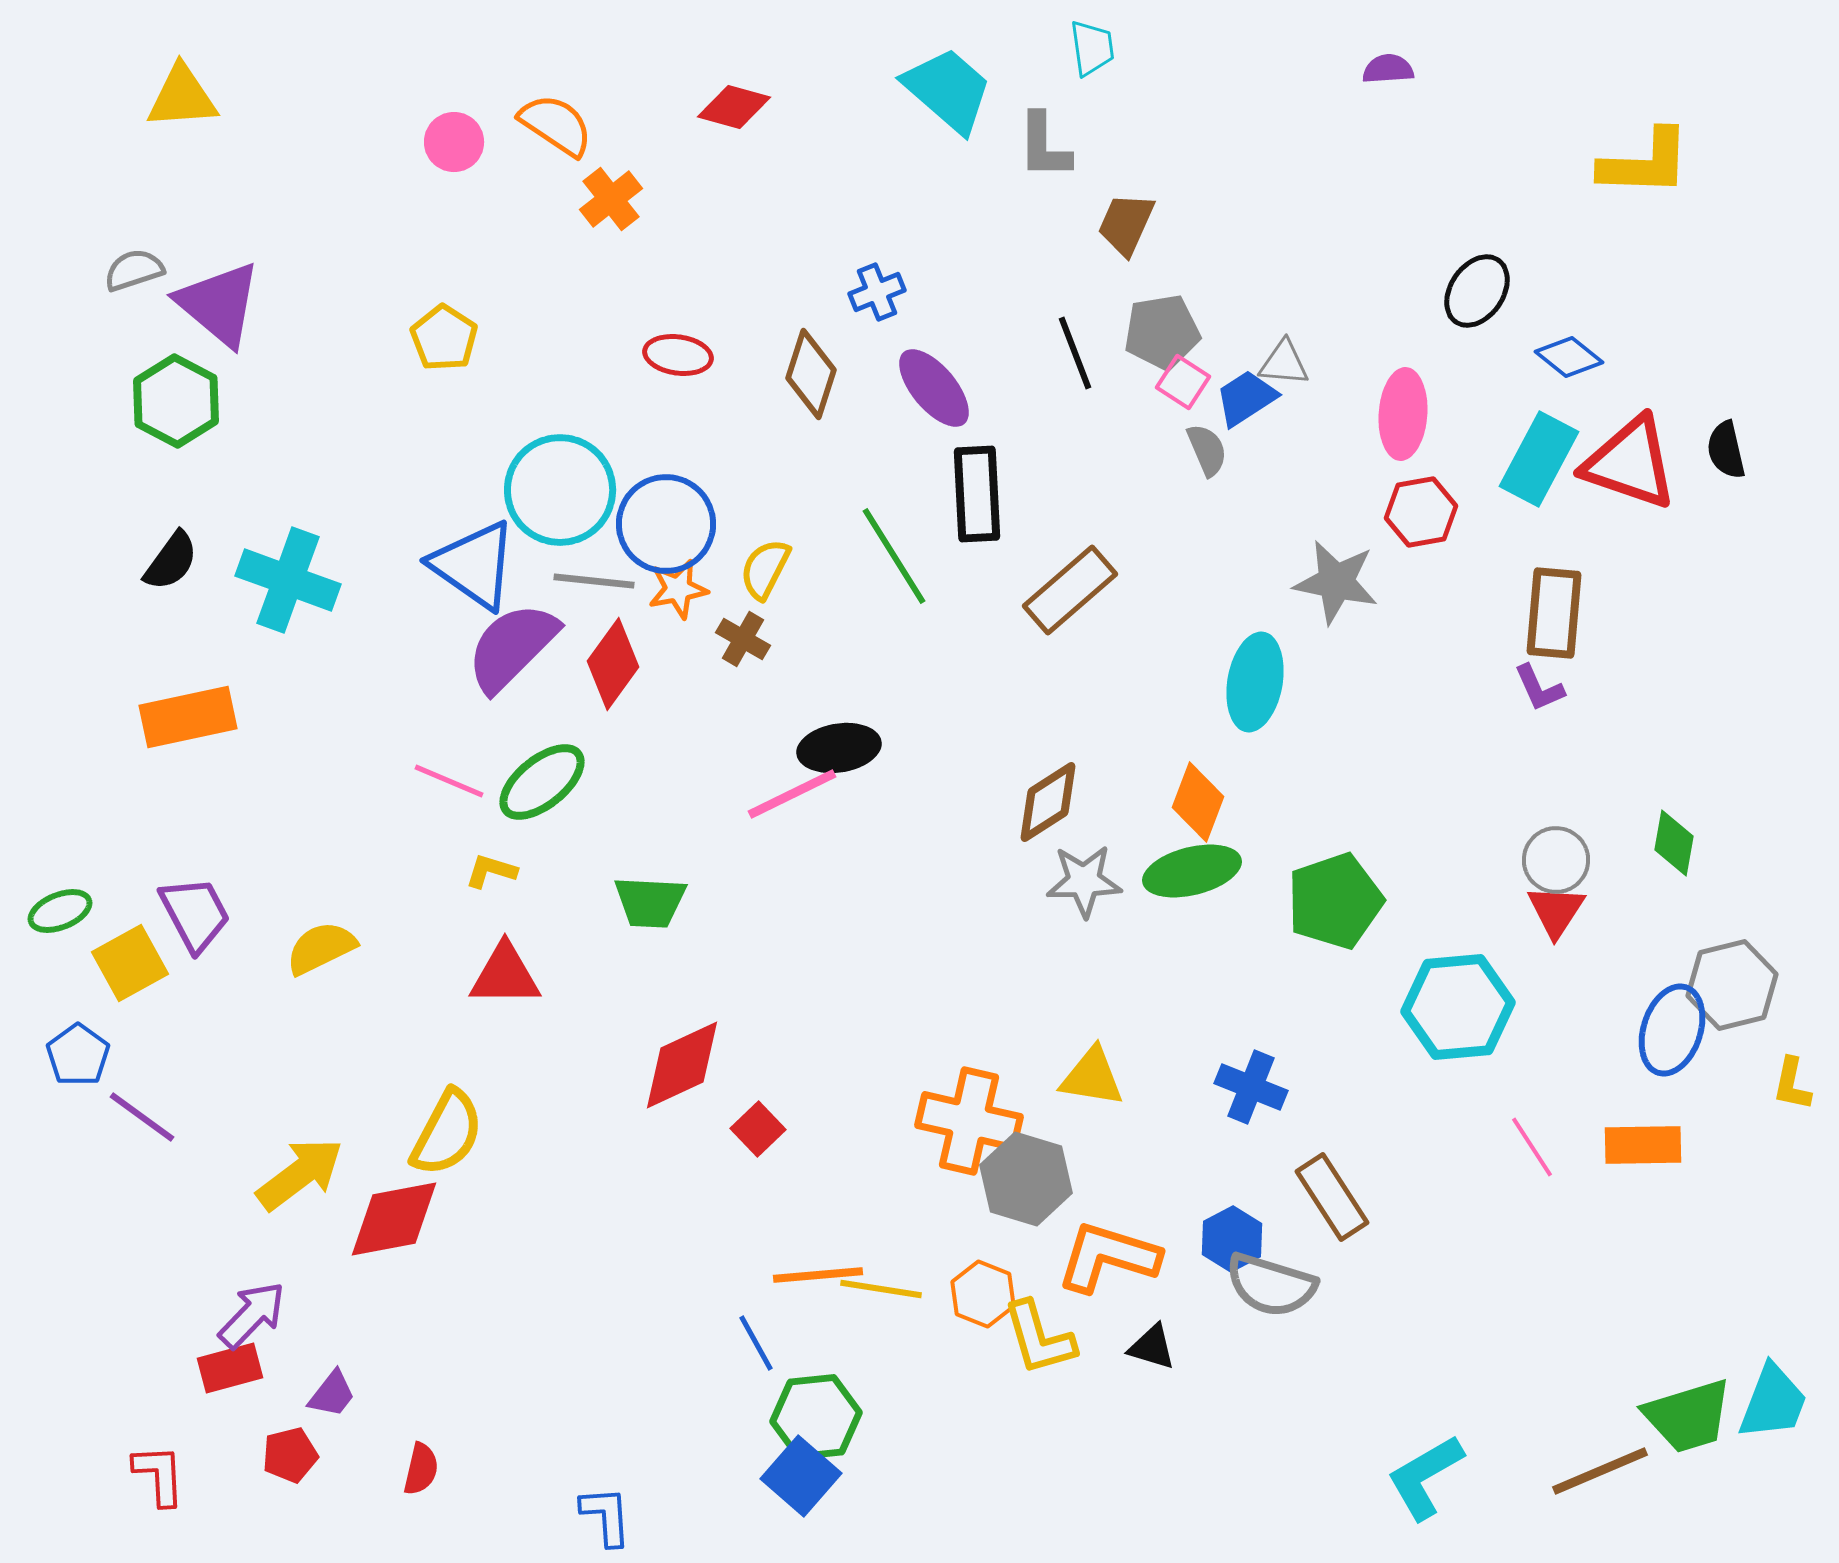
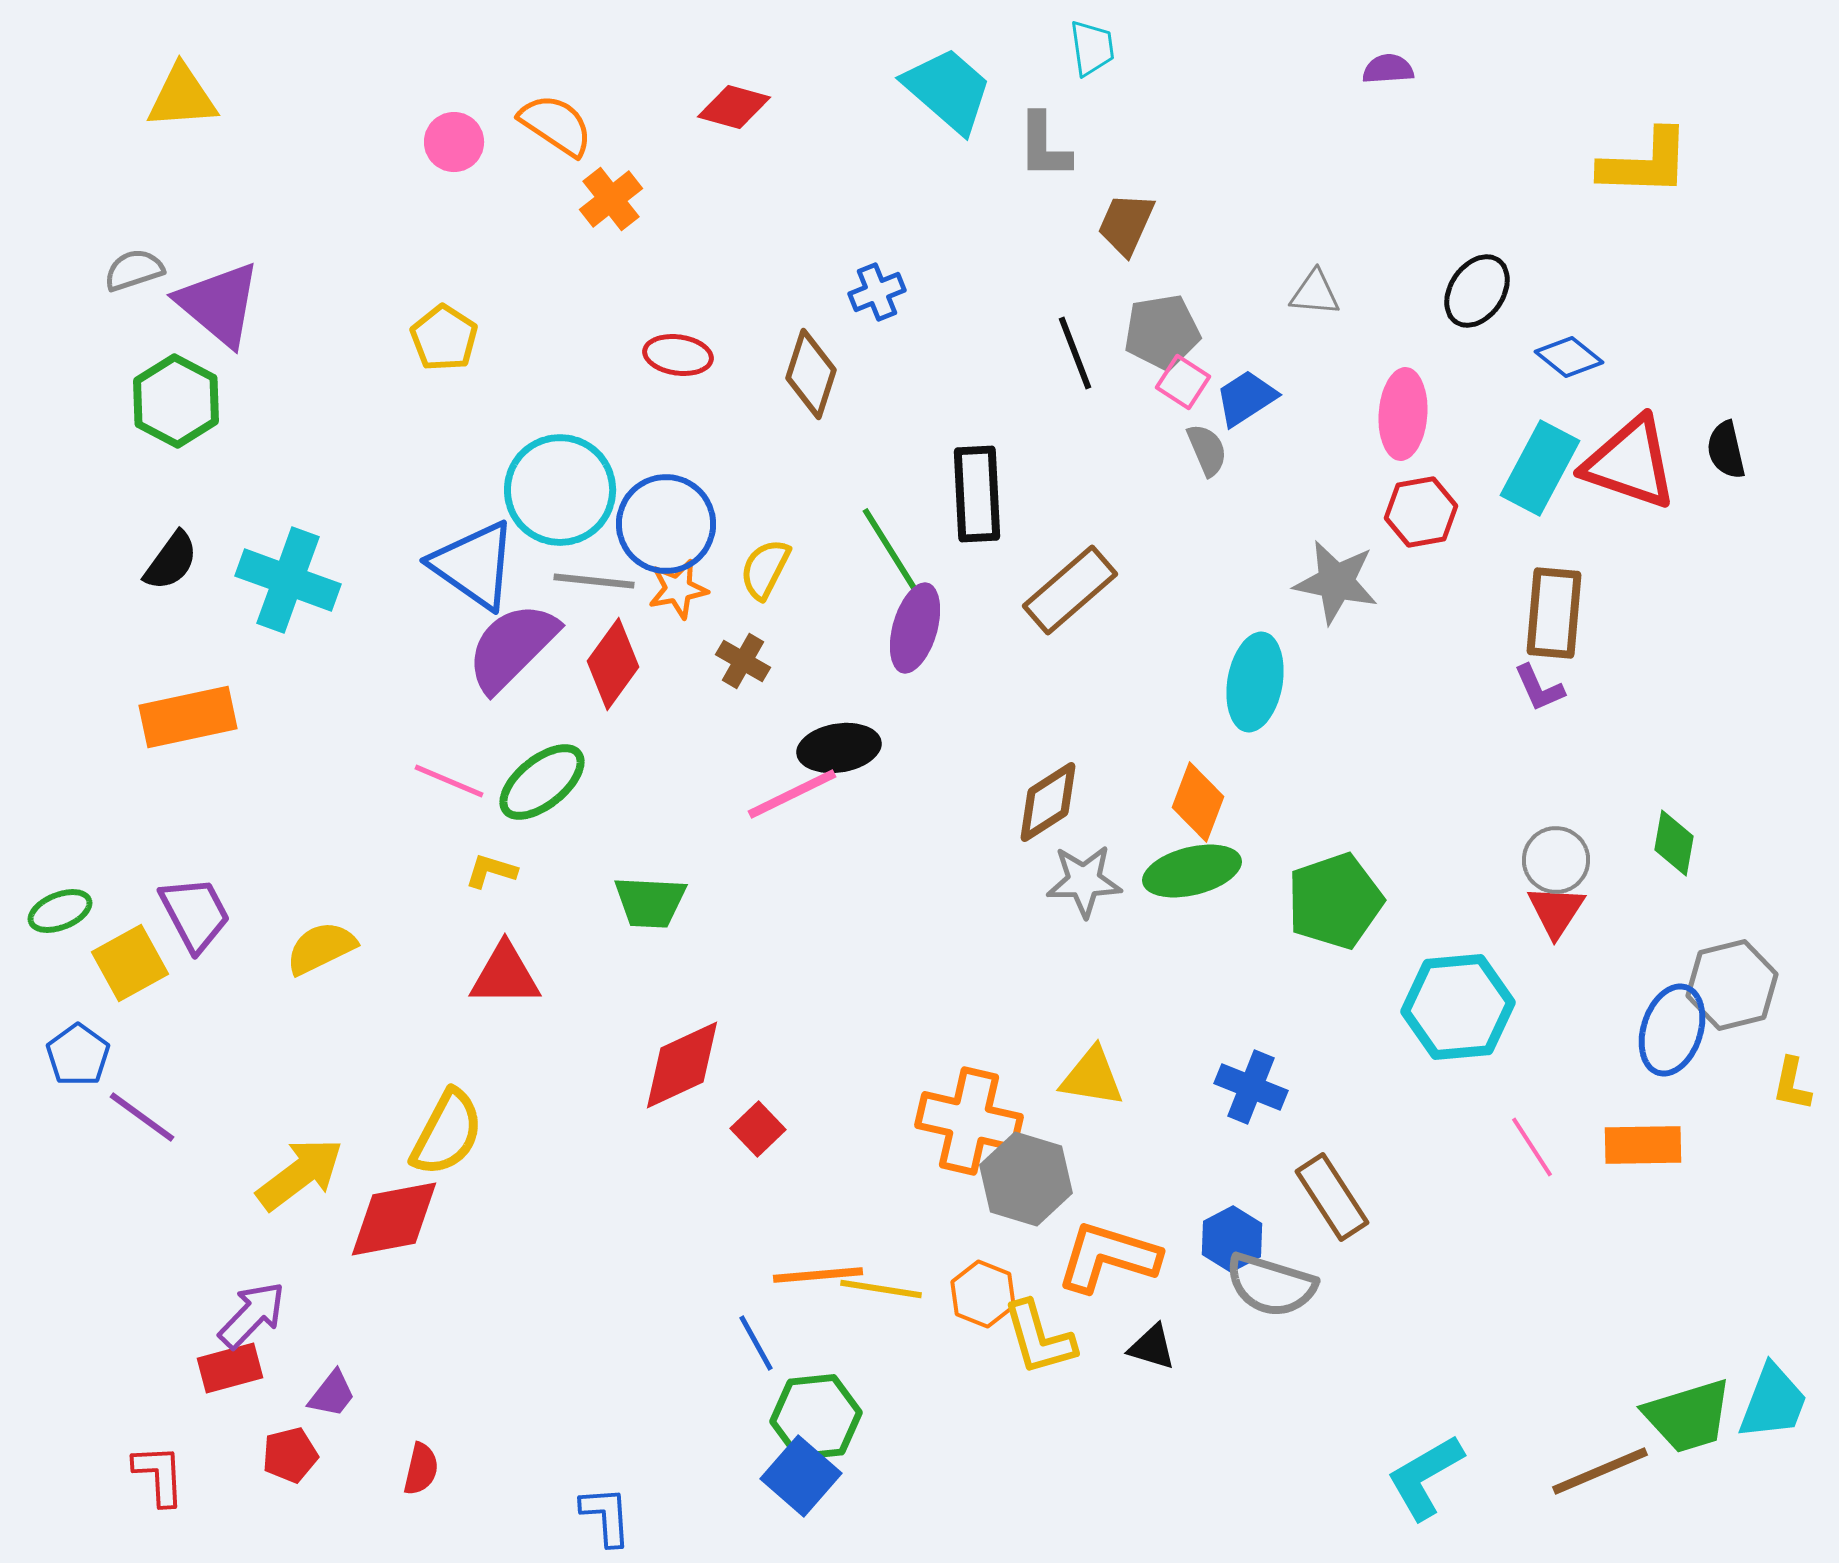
gray triangle at (1284, 363): moved 31 px right, 70 px up
purple ellipse at (934, 388): moved 19 px left, 240 px down; rotated 56 degrees clockwise
cyan rectangle at (1539, 459): moved 1 px right, 9 px down
brown cross at (743, 639): moved 22 px down
